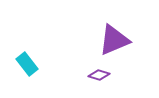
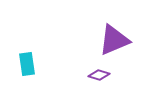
cyan rectangle: rotated 30 degrees clockwise
